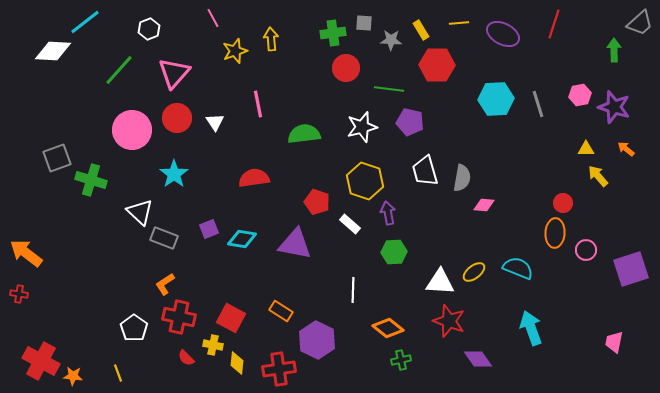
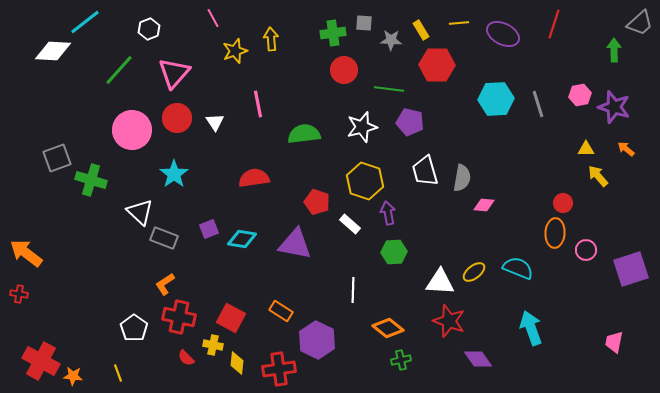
red circle at (346, 68): moved 2 px left, 2 px down
